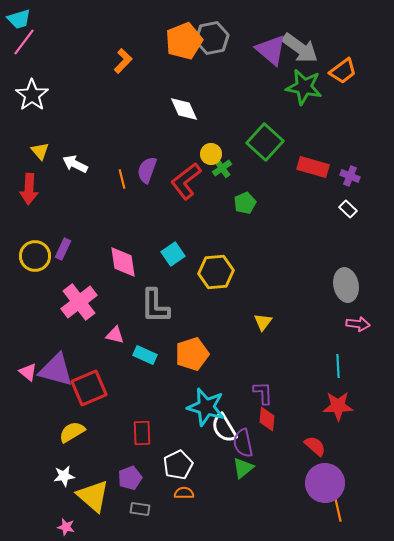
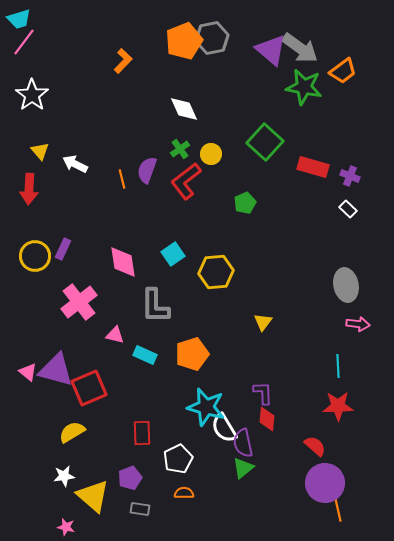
green cross at (222, 168): moved 42 px left, 19 px up
white pentagon at (178, 465): moved 6 px up
